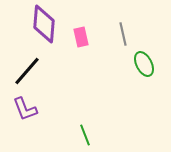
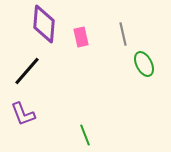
purple L-shape: moved 2 px left, 5 px down
